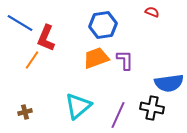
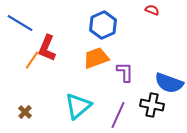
red semicircle: moved 2 px up
blue hexagon: rotated 16 degrees counterclockwise
red L-shape: moved 1 px right, 10 px down
purple L-shape: moved 12 px down
blue semicircle: rotated 28 degrees clockwise
black cross: moved 3 px up
brown cross: rotated 32 degrees counterclockwise
